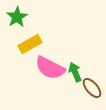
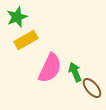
green star: rotated 10 degrees clockwise
yellow rectangle: moved 4 px left, 4 px up
pink semicircle: rotated 92 degrees counterclockwise
